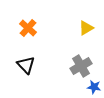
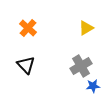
blue star: moved 1 px left, 1 px up; rotated 16 degrees counterclockwise
